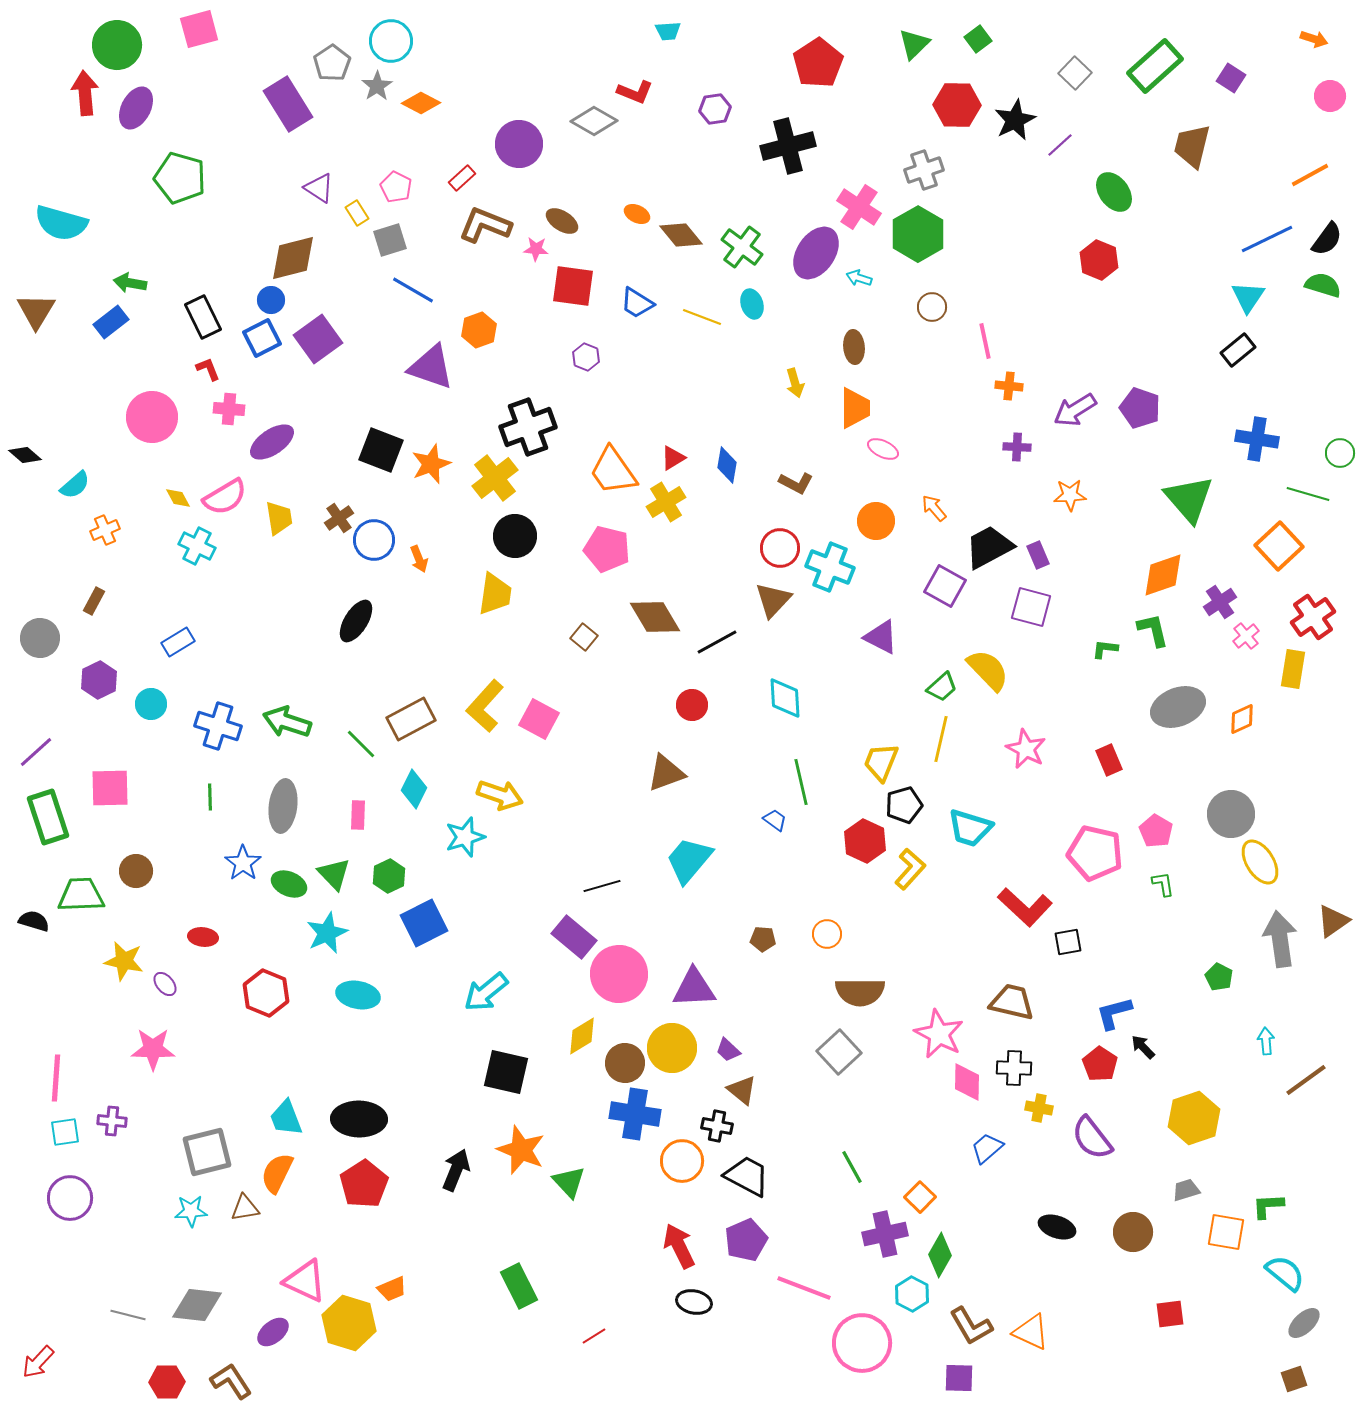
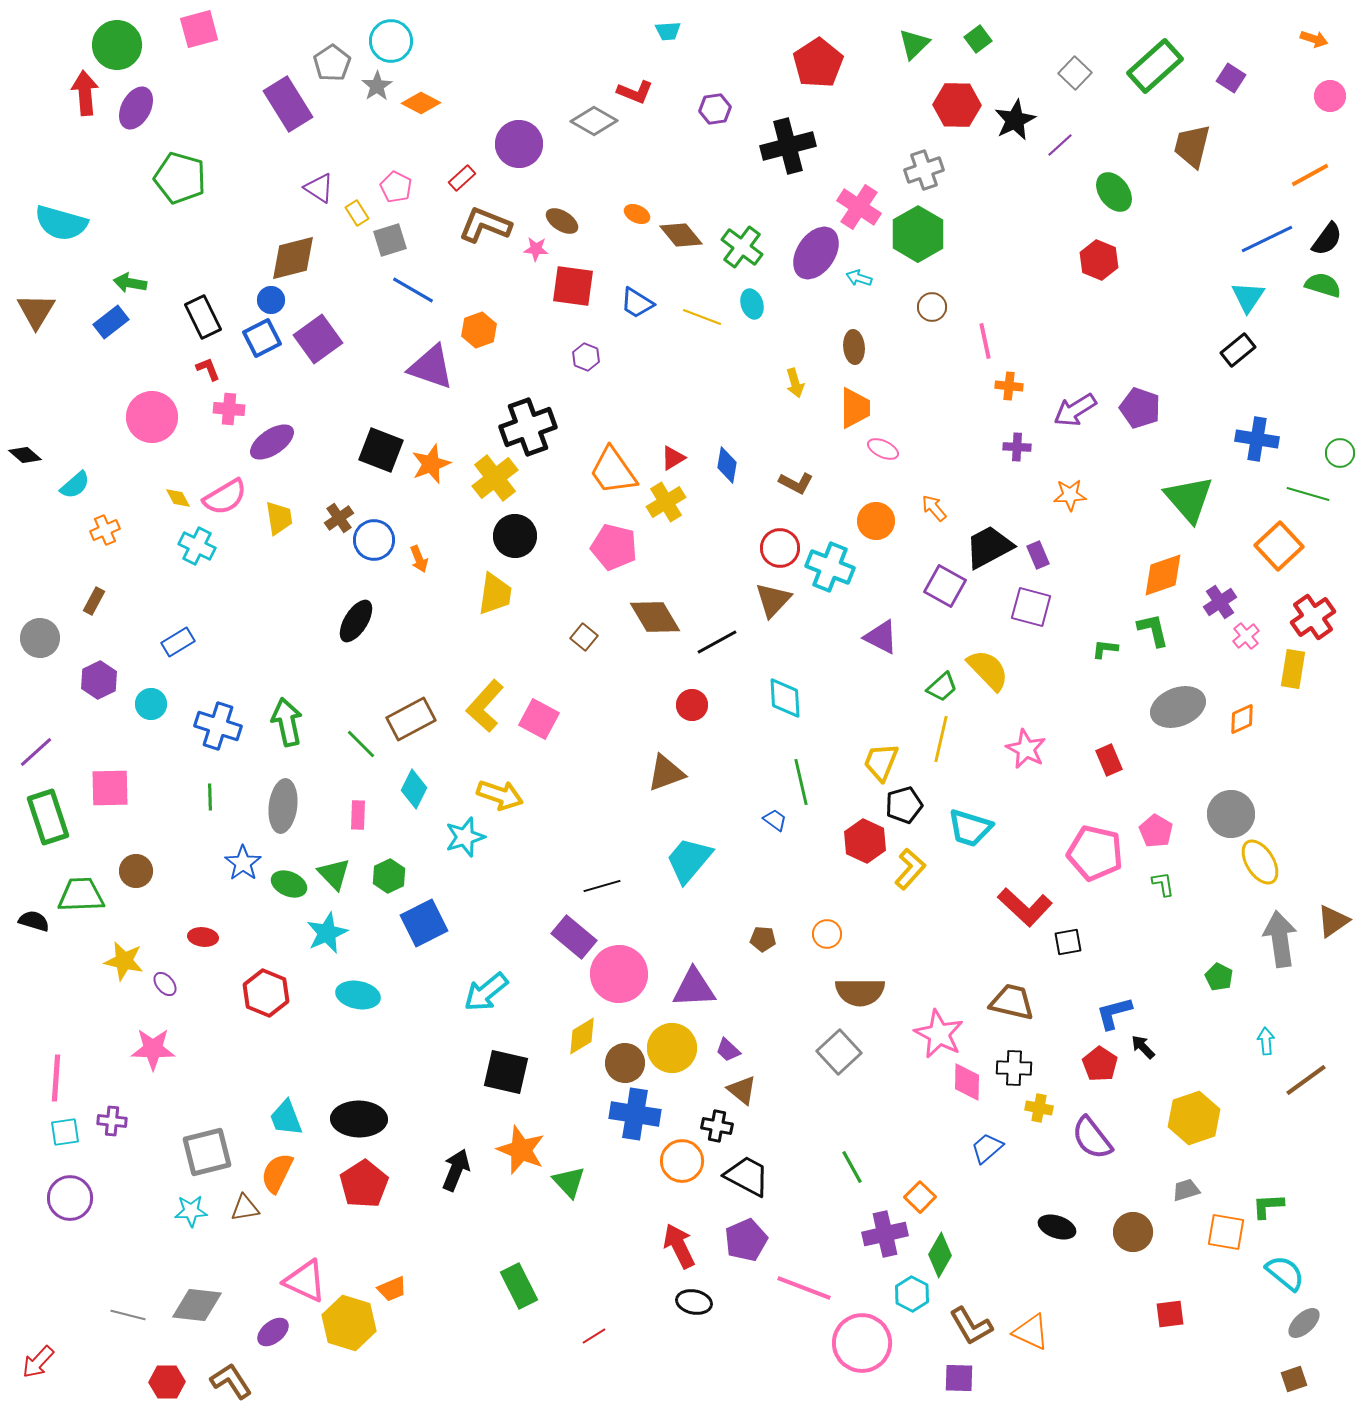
pink pentagon at (607, 549): moved 7 px right, 2 px up
green arrow at (287, 722): rotated 60 degrees clockwise
